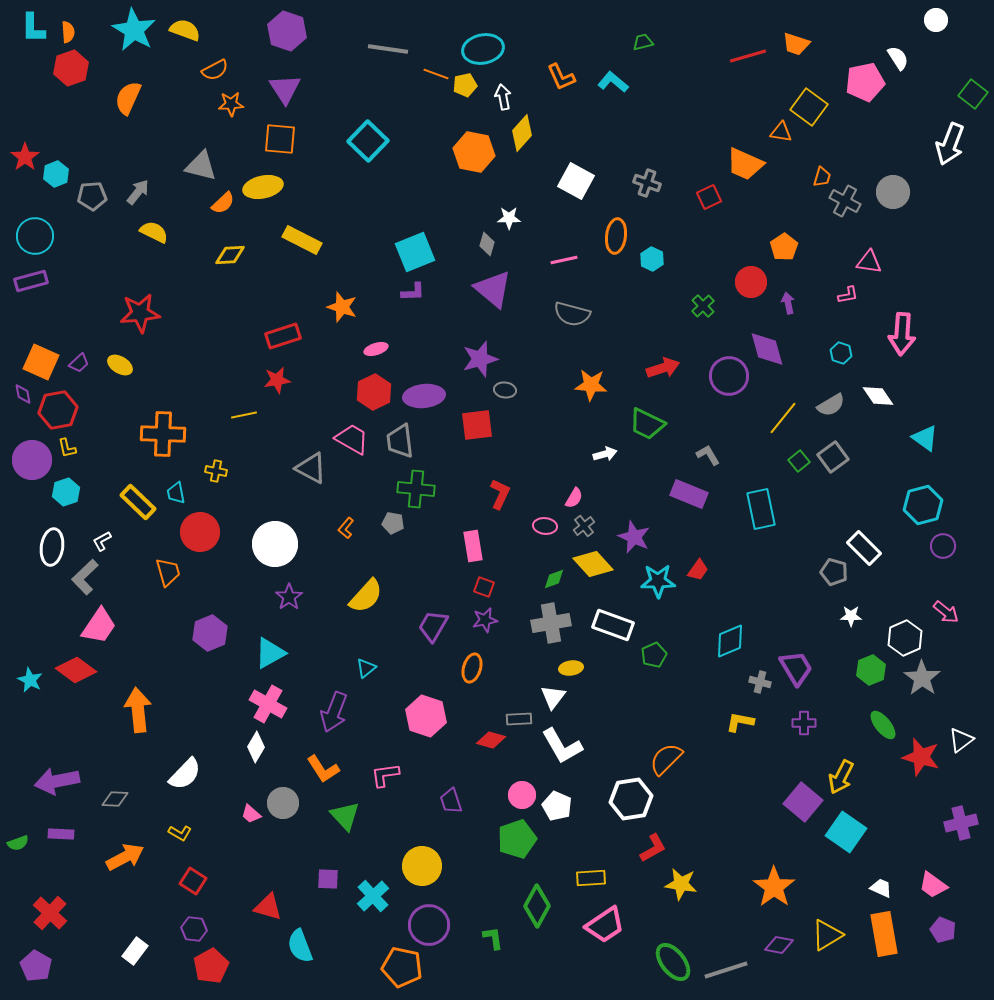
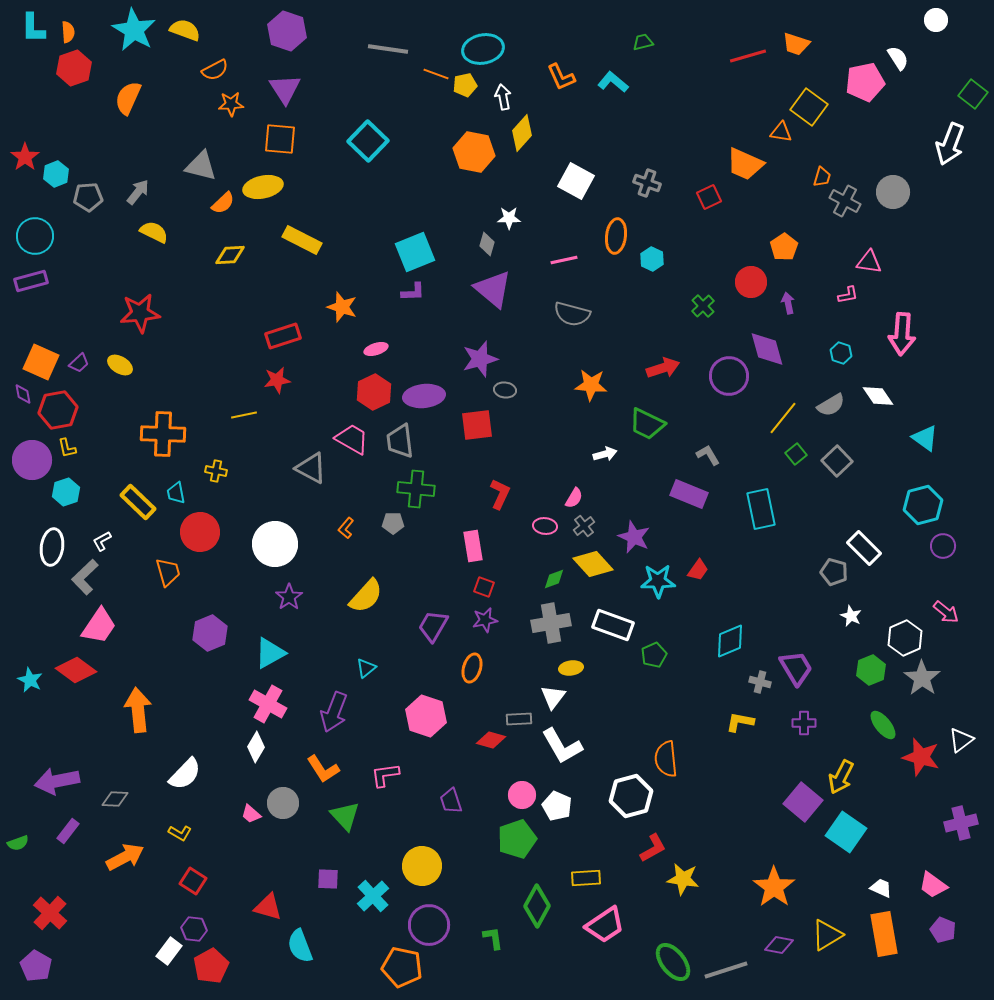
red hexagon at (71, 68): moved 3 px right
gray pentagon at (92, 196): moved 4 px left, 1 px down
gray square at (833, 457): moved 4 px right, 4 px down; rotated 8 degrees counterclockwise
green square at (799, 461): moved 3 px left, 7 px up
gray pentagon at (393, 523): rotated 10 degrees counterclockwise
white star at (851, 616): rotated 25 degrees clockwise
orange semicircle at (666, 759): rotated 51 degrees counterclockwise
white hexagon at (631, 799): moved 3 px up; rotated 6 degrees counterclockwise
purple rectangle at (61, 834): moved 7 px right, 3 px up; rotated 55 degrees counterclockwise
yellow rectangle at (591, 878): moved 5 px left
yellow star at (681, 884): moved 2 px right, 5 px up
white rectangle at (135, 951): moved 34 px right
